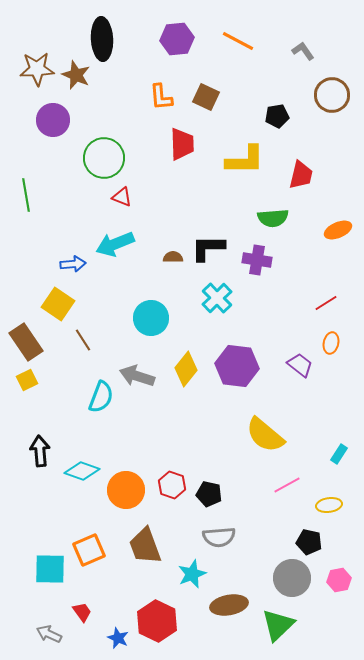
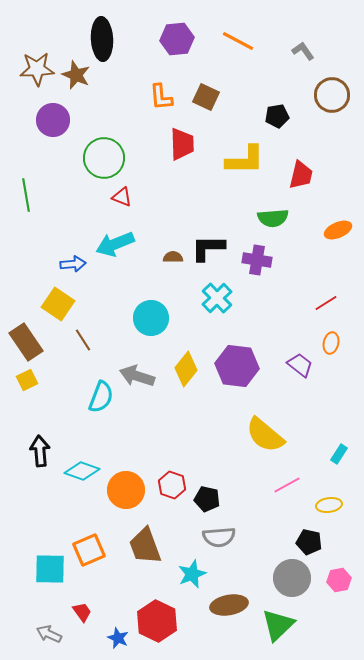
black pentagon at (209, 494): moved 2 px left, 5 px down
